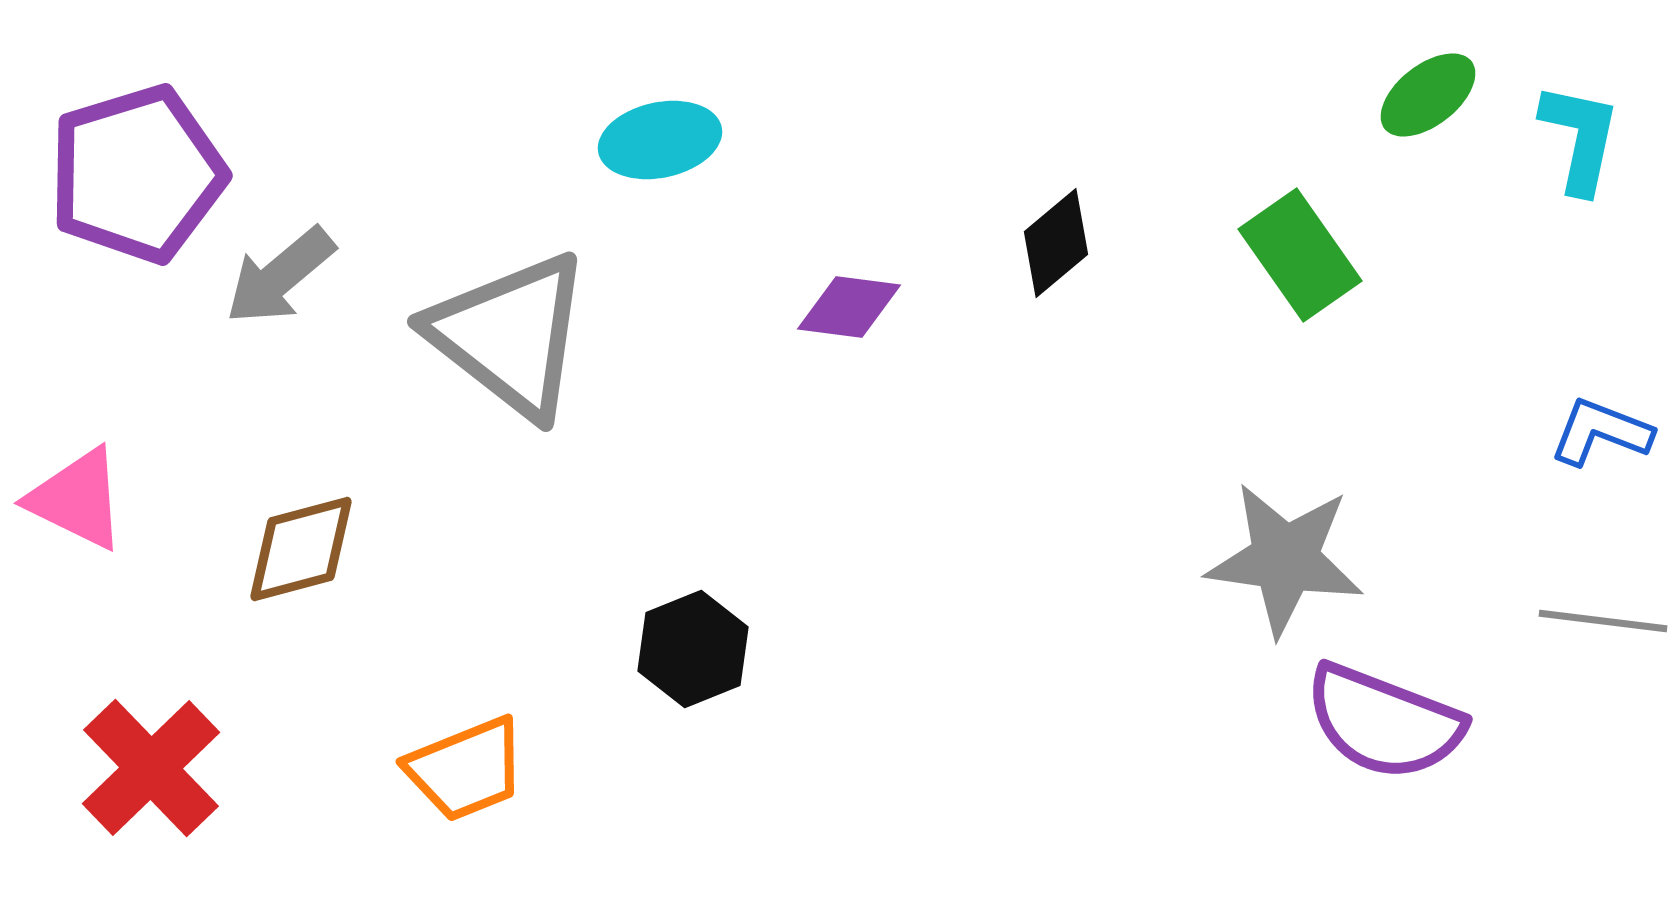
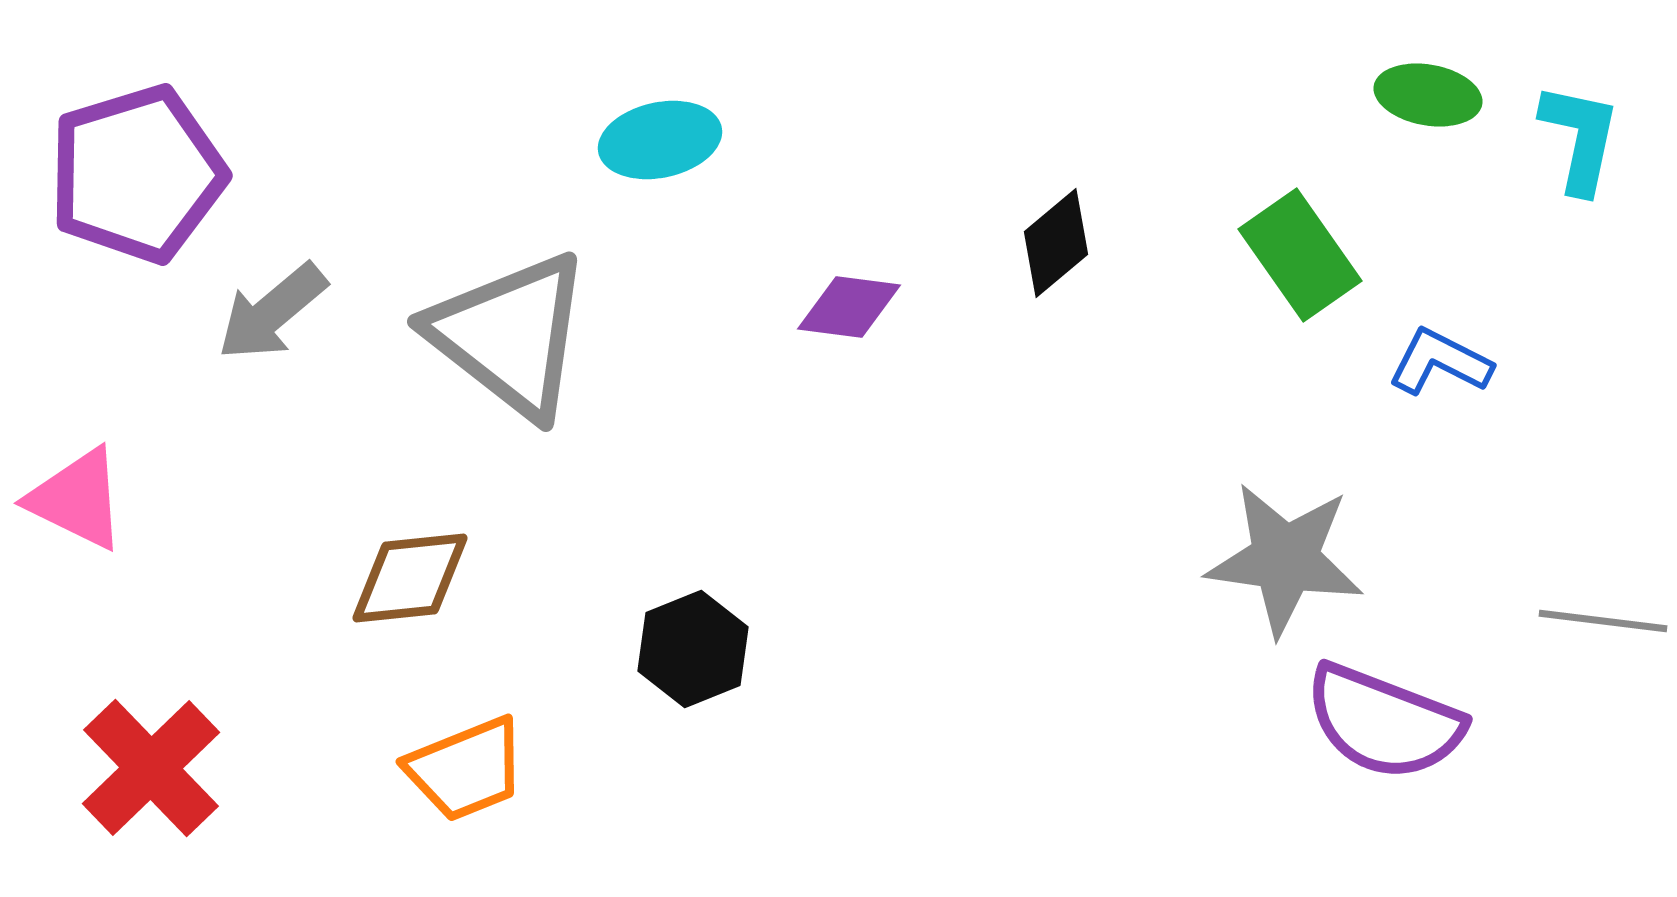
green ellipse: rotated 48 degrees clockwise
gray arrow: moved 8 px left, 36 px down
blue L-shape: moved 161 px left, 70 px up; rotated 6 degrees clockwise
brown diamond: moved 109 px right, 29 px down; rotated 9 degrees clockwise
